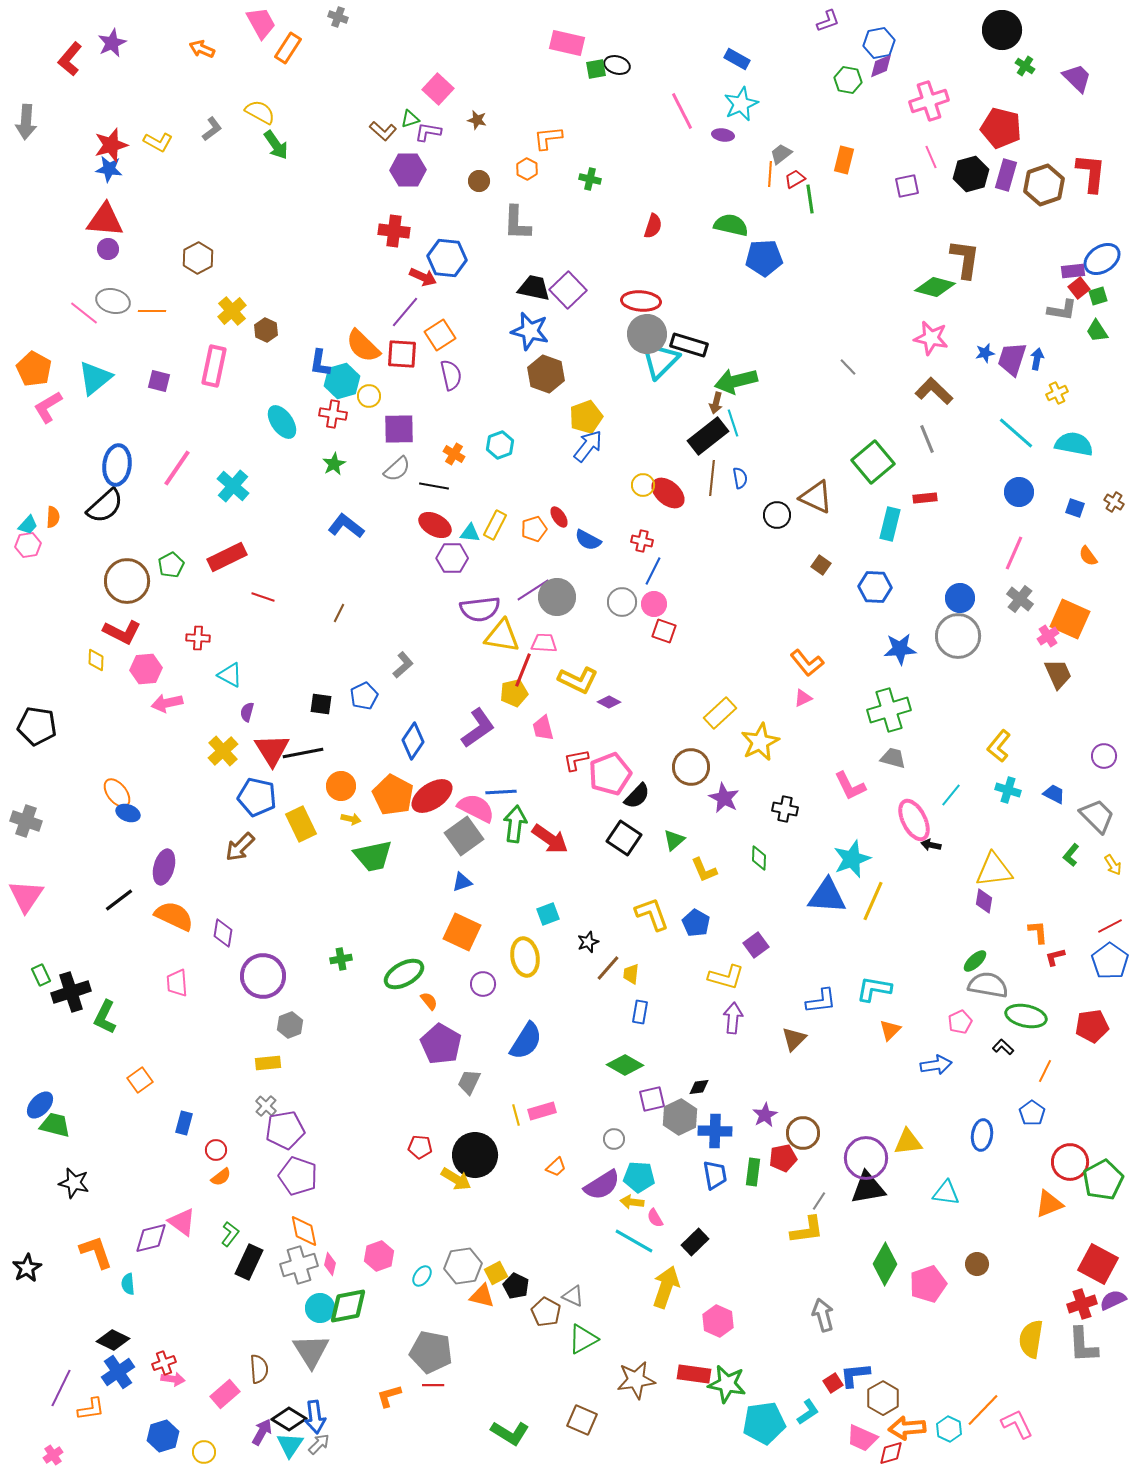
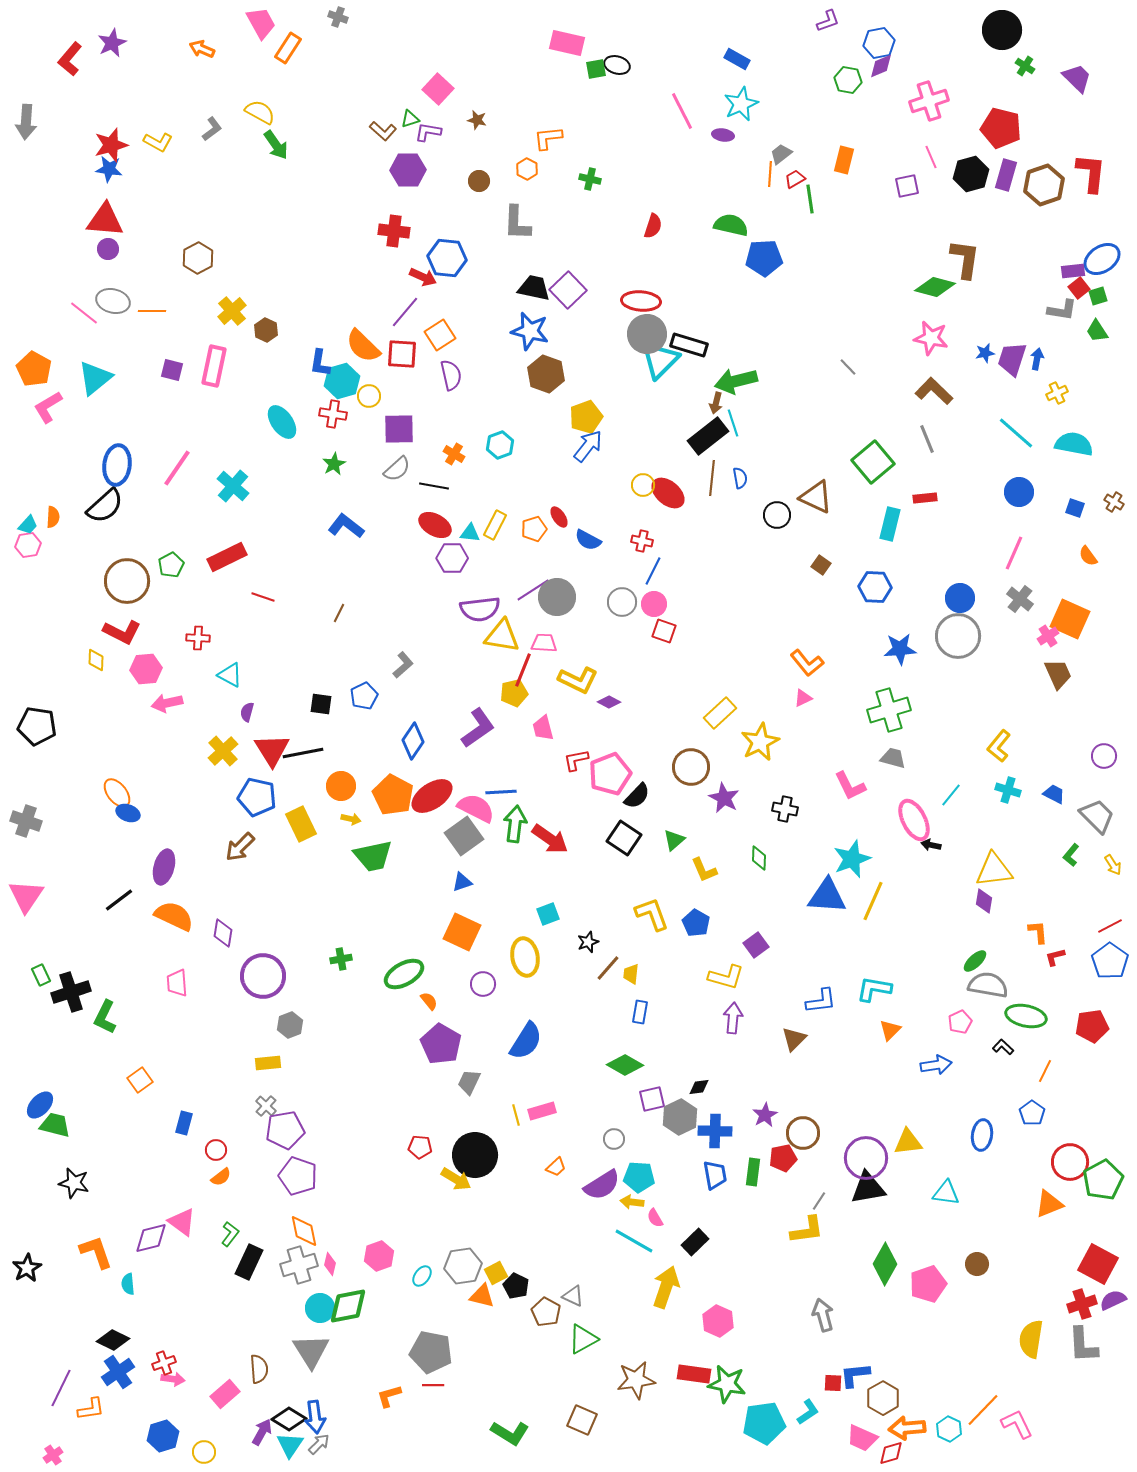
purple square at (159, 381): moved 13 px right, 11 px up
red square at (833, 1383): rotated 36 degrees clockwise
